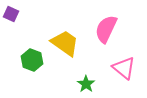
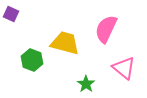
yellow trapezoid: rotated 20 degrees counterclockwise
